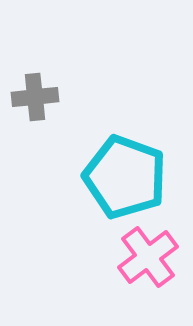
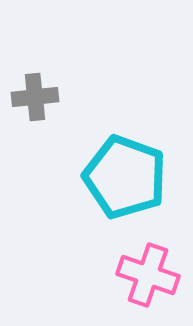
pink cross: moved 18 px down; rotated 34 degrees counterclockwise
